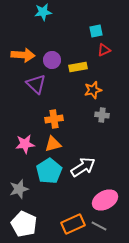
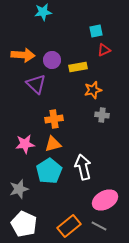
white arrow: rotated 70 degrees counterclockwise
orange rectangle: moved 4 px left, 2 px down; rotated 15 degrees counterclockwise
